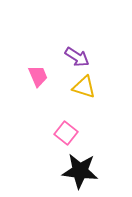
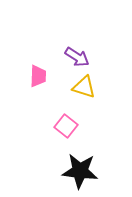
pink trapezoid: rotated 25 degrees clockwise
pink square: moved 7 px up
